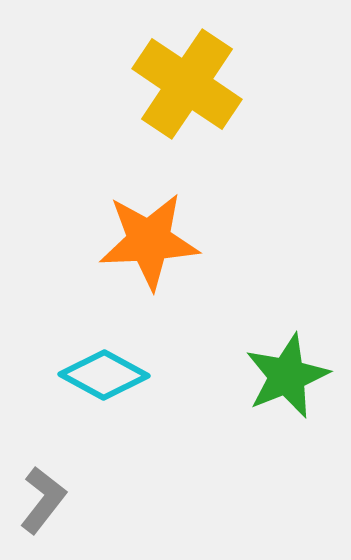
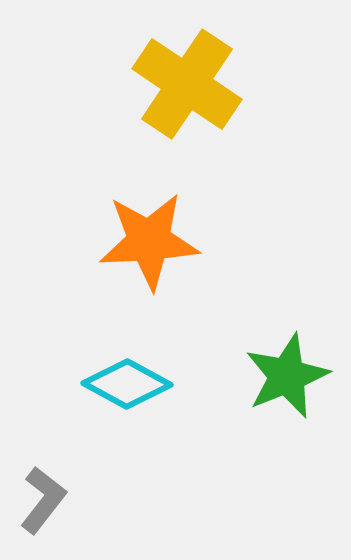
cyan diamond: moved 23 px right, 9 px down
